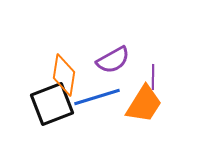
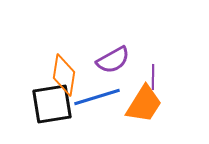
black square: rotated 12 degrees clockwise
